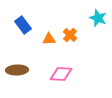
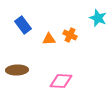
orange cross: rotated 16 degrees counterclockwise
pink diamond: moved 7 px down
